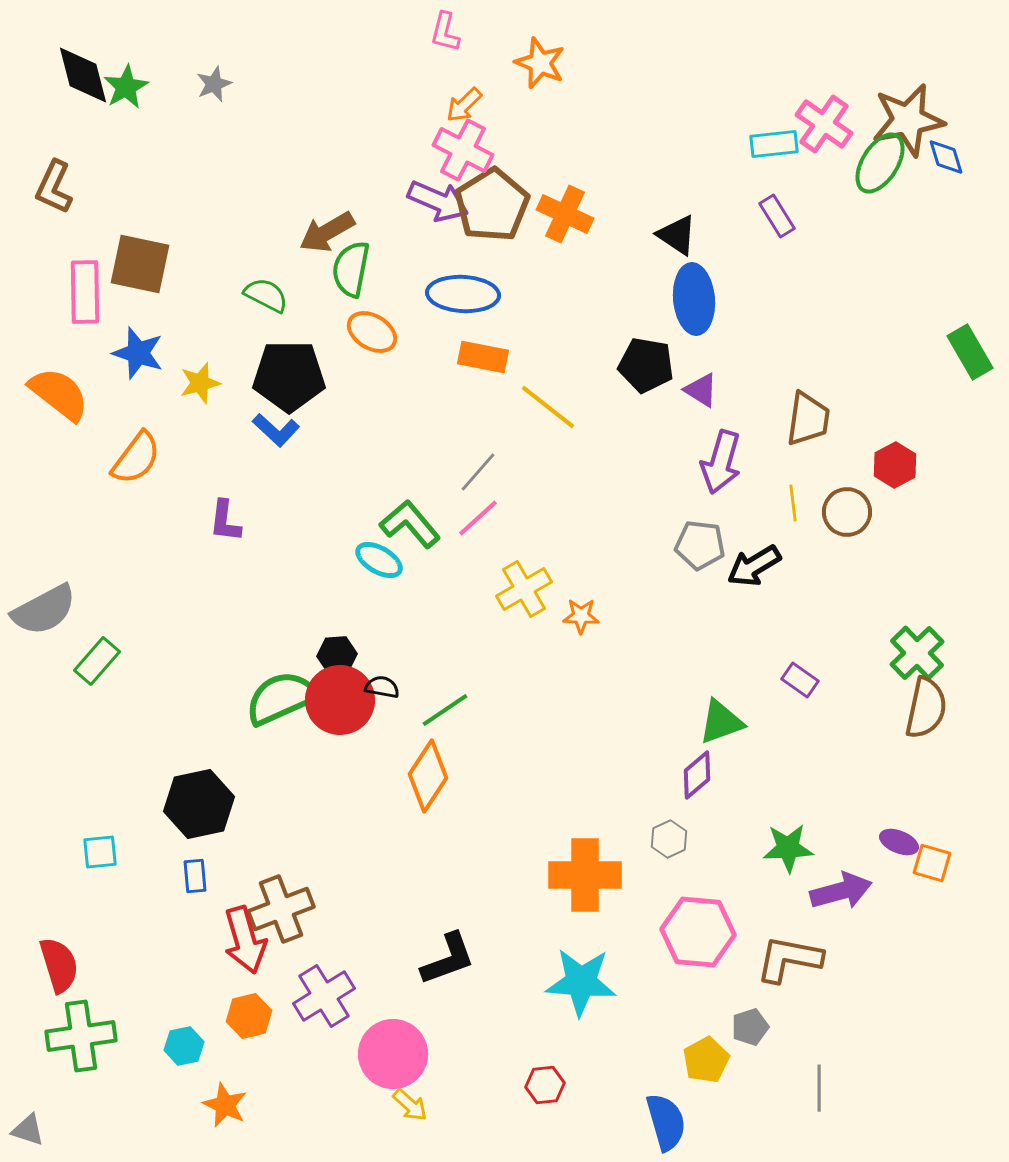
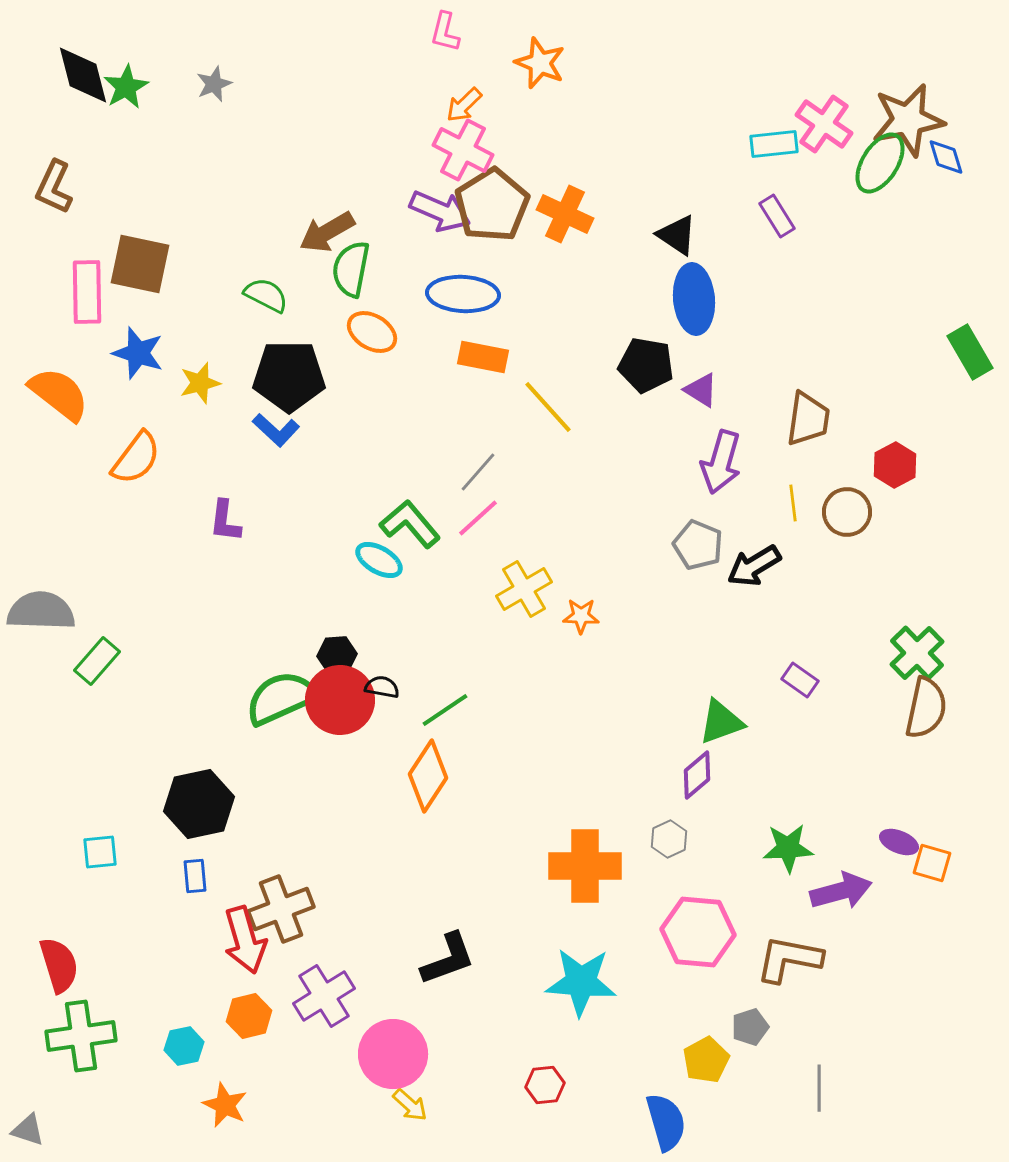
purple arrow at (438, 201): moved 2 px right, 10 px down
pink rectangle at (85, 292): moved 2 px right
yellow line at (548, 407): rotated 10 degrees clockwise
gray pentagon at (700, 545): moved 2 px left; rotated 15 degrees clockwise
gray semicircle at (44, 610): moved 3 px left, 1 px down; rotated 150 degrees counterclockwise
orange cross at (585, 875): moved 9 px up
